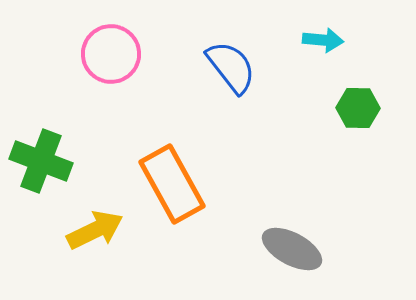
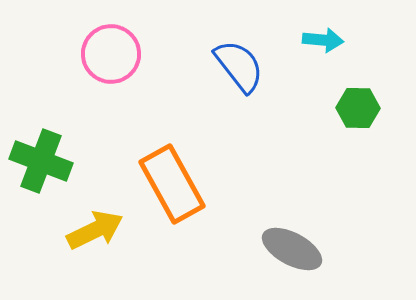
blue semicircle: moved 8 px right, 1 px up
